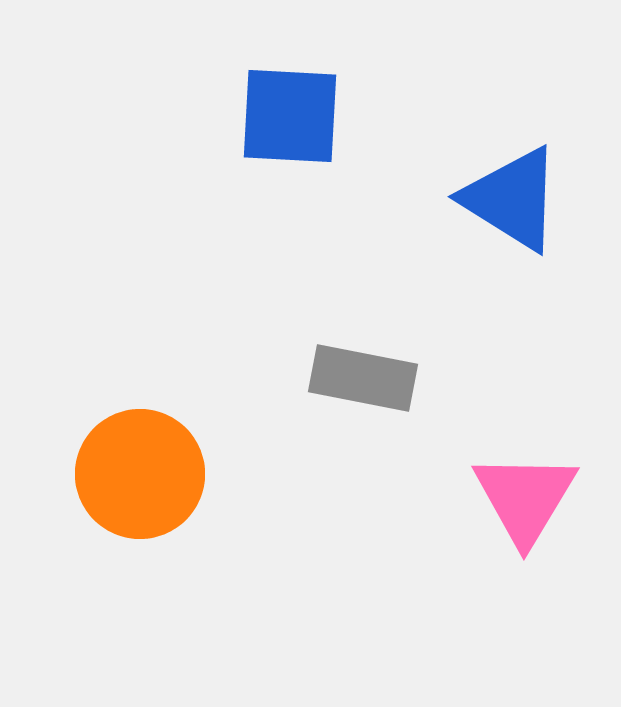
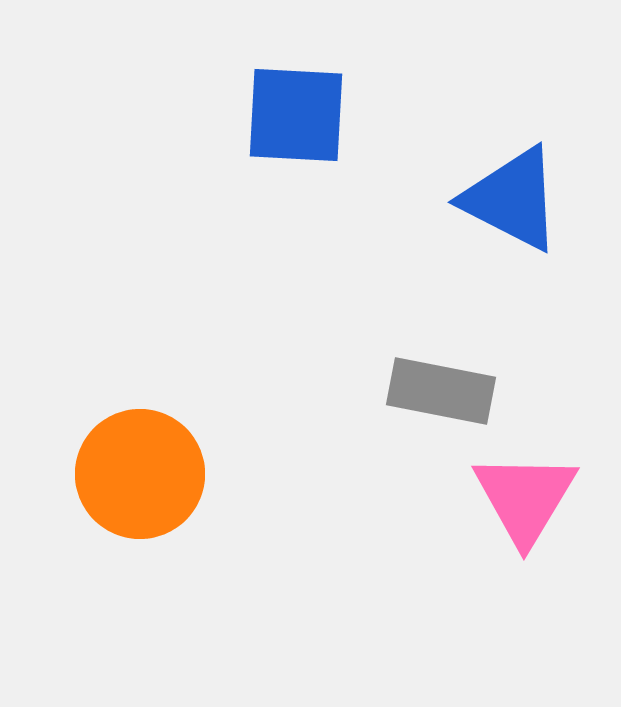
blue square: moved 6 px right, 1 px up
blue triangle: rotated 5 degrees counterclockwise
gray rectangle: moved 78 px right, 13 px down
